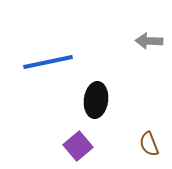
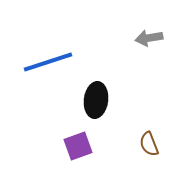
gray arrow: moved 3 px up; rotated 12 degrees counterclockwise
blue line: rotated 6 degrees counterclockwise
purple square: rotated 20 degrees clockwise
